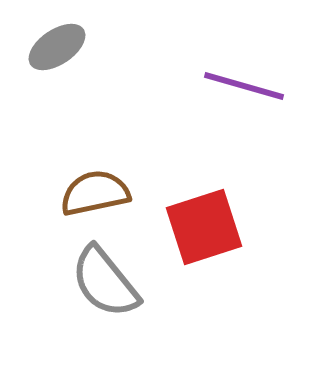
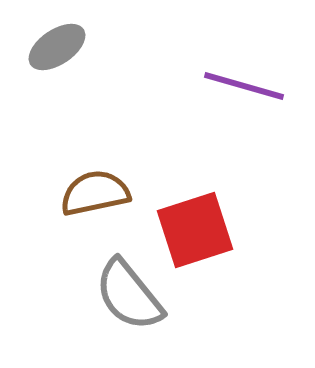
red square: moved 9 px left, 3 px down
gray semicircle: moved 24 px right, 13 px down
